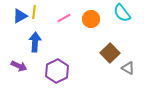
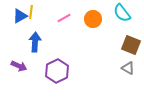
yellow line: moved 3 px left
orange circle: moved 2 px right
brown square: moved 21 px right, 8 px up; rotated 24 degrees counterclockwise
